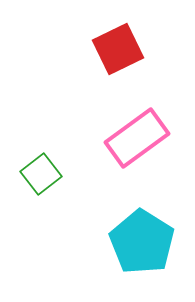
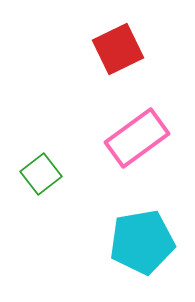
cyan pentagon: rotated 30 degrees clockwise
